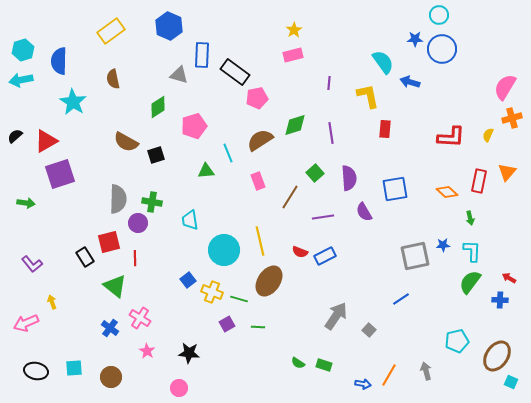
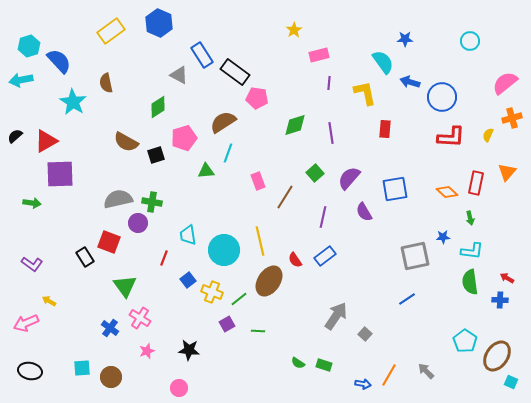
cyan circle at (439, 15): moved 31 px right, 26 px down
blue hexagon at (169, 26): moved 10 px left, 3 px up
blue star at (415, 39): moved 10 px left
blue circle at (442, 49): moved 48 px down
cyan hexagon at (23, 50): moved 6 px right, 4 px up
blue rectangle at (202, 55): rotated 35 degrees counterclockwise
pink rectangle at (293, 55): moved 26 px right
blue semicircle at (59, 61): rotated 136 degrees clockwise
gray triangle at (179, 75): rotated 12 degrees clockwise
brown semicircle at (113, 79): moved 7 px left, 4 px down
pink semicircle at (505, 87): moved 4 px up; rotated 20 degrees clockwise
yellow L-shape at (368, 96): moved 3 px left, 3 px up
pink pentagon at (257, 98): rotated 20 degrees clockwise
pink pentagon at (194, 126): moved 10 px left, 12 px down
brown semicircle at (260, 140): moved 37 px left, 18 px up
cyan line at (228, 153): rotated 42 degrees clockwise
purple square at (60, 174): rotated 16 degrees clockwise
purple semicircle at (349, 178): rotated 135 degrees counterclockwise
red rectangle at (479, 181): moved 3 px left, 2 px down
brown line at (290, 197): moved 5 px left
gray semicircle at (118, 199): rotated 104 degrees counterclockwise
green arrow at (26, 203): moved 6 px right
purple line at (323, 217): rotated 70 degrees counterclockwise
cyan trapezoid at (190, 220): moved 2 px left, 15 px down
red square at (109, 242): rotated 35 degrees clockwise
blue star at (443, 245): moved 8 px up
cyan L-shape at (472, 251): rotated 95 degrees clockwise
red semicircle at (300, 252): moved 5 px left, 8 px down; rotated 35 degrees clockwise
blue rectangle at (325, 256): rotated 10 degrees counterclockwise
red line at (135, 258): moved 29 px right; rotated 21 degrees clockwise
purple L-shape at (32, 264): rotated 15 degrees counterclockwise
red arrow at (509, 278): moved 2 px left
green semicircle at (470, 282): rotated 45 degrees counterclockwise
green triangle at (115, 286): moved 10 px right; rotated 15 degrees clockwise
green line at (239, 299): rotated 54 degrees counterclockwise
blue line at (401, 299): moved 6 px right
yellow arrow at (52, 302): moved 3 px left, 1 px up; rotated 40 degrees counterclockwise
green line at (258, 327): moved 4 px down
gray square at (369, 330): moved 4 px left, 4 px down
cyan pentagon at (457, 341): moved 8 px right; rotated 25 degrees counterclockwise
pink star at (147, 351): rotated 21 degrees clockwise
black star at (189, 353): moved 3 px up
cyan square at (74, 368): moved 8 px right
black ellipse at (36, 371): moved 6 px left
gray arrow at (426, 371): rotated 30 degrees counterclockwise
